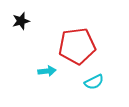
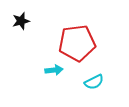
red pentagon: moved 3 px up
cyan arrow: moved 7 px right, 1 px up
